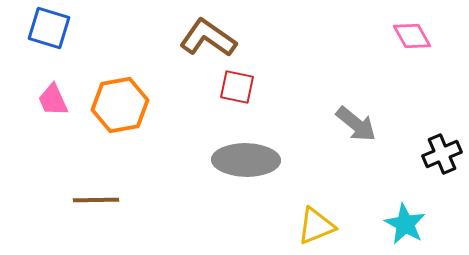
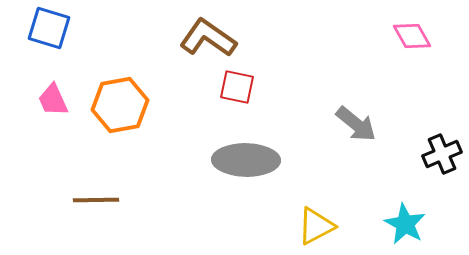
yellow triangle: rotated 6 degrees counterclockwise
